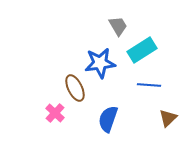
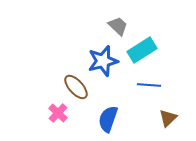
gray trapezoid: rotated 15 degrees counterclockwise
blue star: moved 3 px right, 2 px up; rotated 8 degrees counterclockwise
brown ellipse: moved 1 px right, 1 px up; rotated 16 degrees counterclockwise
pink cross: moved 3 px right
